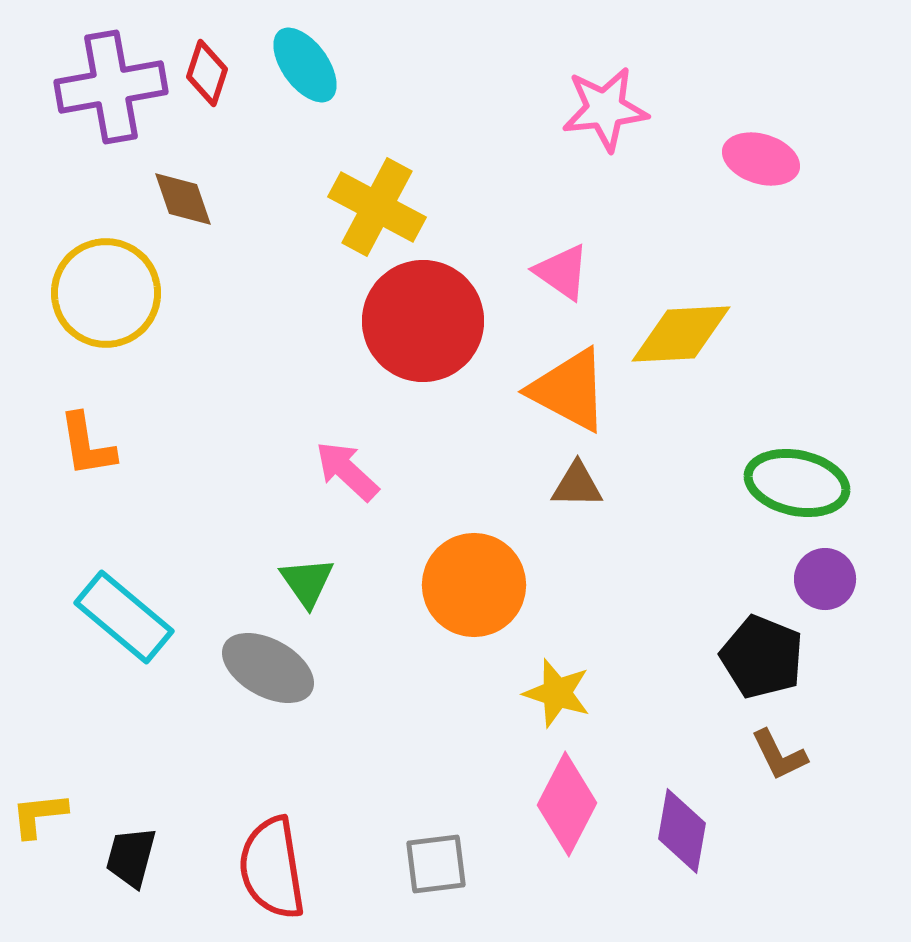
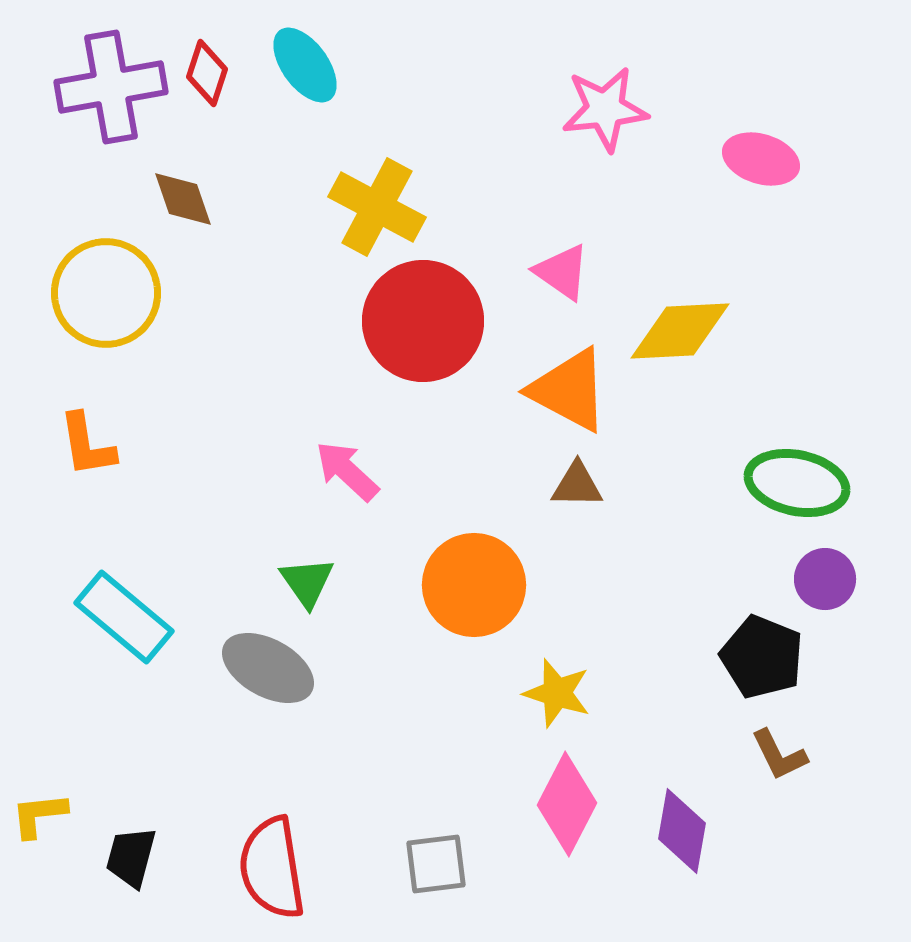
yellow diamond: moved 1 px left, 3 px up
